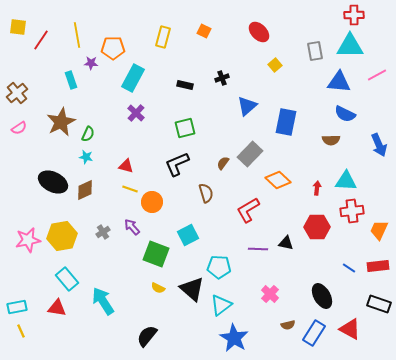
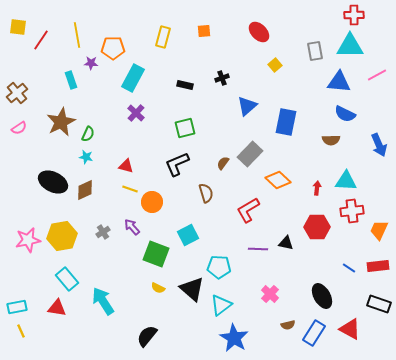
orange square at (204, 31): rotated 32 degrees counterclockwise
